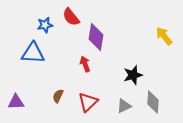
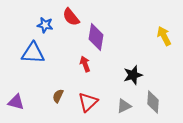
blue star: rotated 21 degrees clockwise
yellow arrow: rotated 12 degrees clockwise
purple triangle: rotated 18 degrees clockwise
